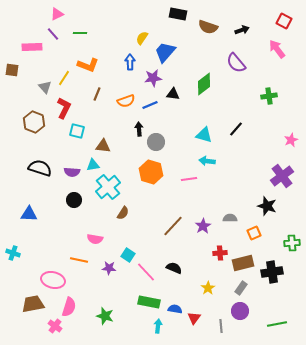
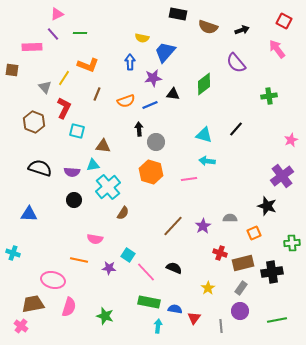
yellow semicircle at (142, 38): rotated 112 degrees counterclockwise
red cross at (220, 253): rotated 24 degrees clockwise
green line at (277, 324): moved 4 px up
pink cross at (55, 326): moved 34 px left
